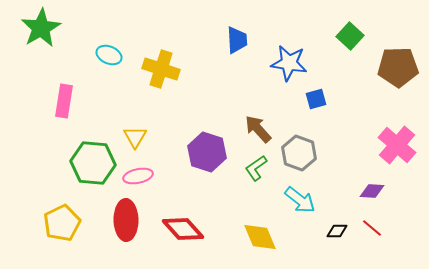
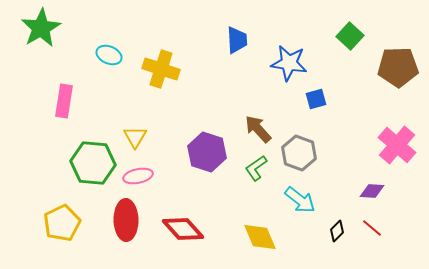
black diamond: rotated 45 degrees counterclockwise
